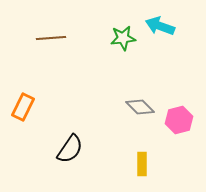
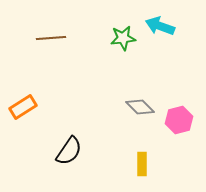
orange rectangle: rotated 32 degrees clockwise
black semicircle: moved 1 px left, 2 px down
